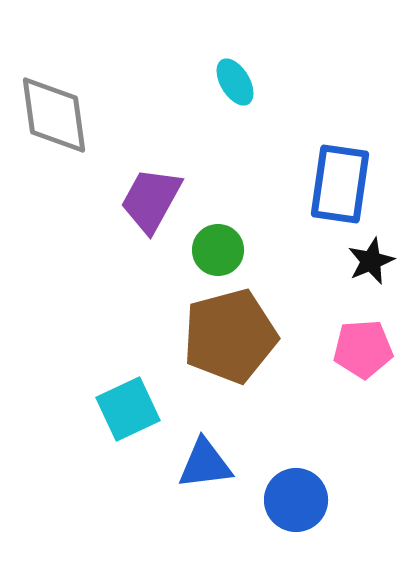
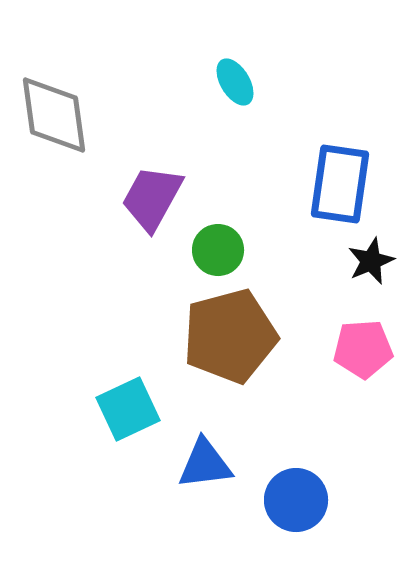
purple trapezoid: moved 1 px right, 2 px up
